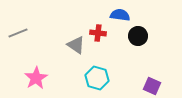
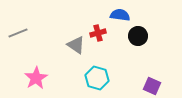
red cross: rotated 21 degrees counterclockwise
